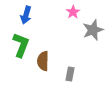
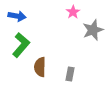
blue arrow: moved 9 px left, 1 px down; rotated 96 degrees counterclockwise
green L-shape: rotated 20 degrees clockwise
brown semicircle: moved 3 px left, 6 px down
